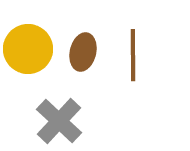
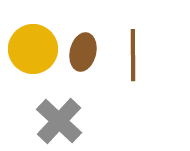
yellow circle: moved 5 px right
